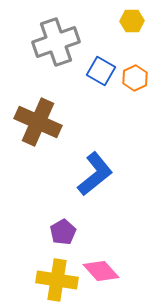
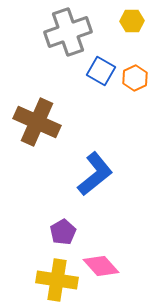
gray cross: moved 12 px right, 10 px up
brown cross: moved 1 px left
pink diamond: moved 5 px up
